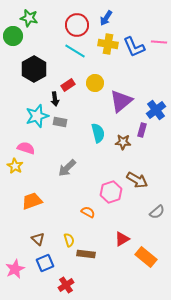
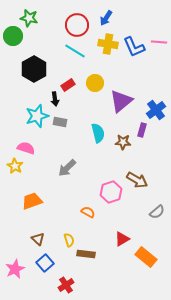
blue square: rotated 18 degrees counterclockwise
